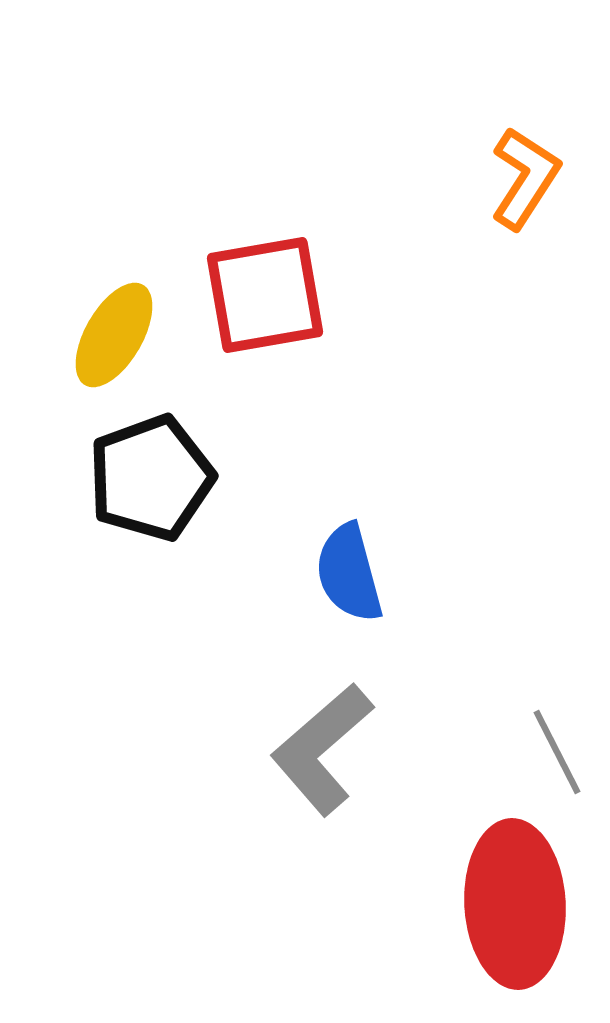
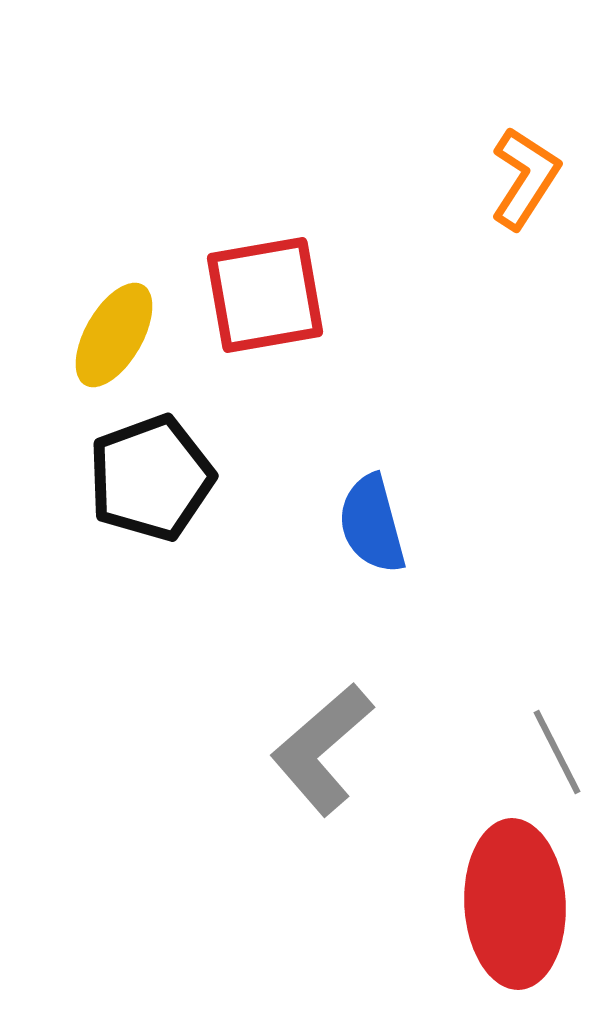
blue semicircle: moved 23 px right, 49 px up
